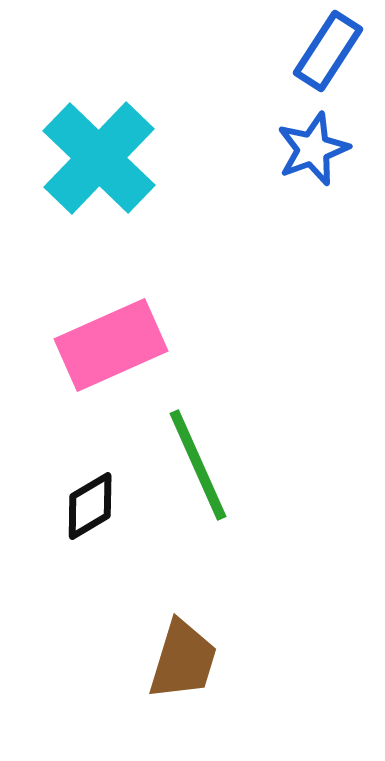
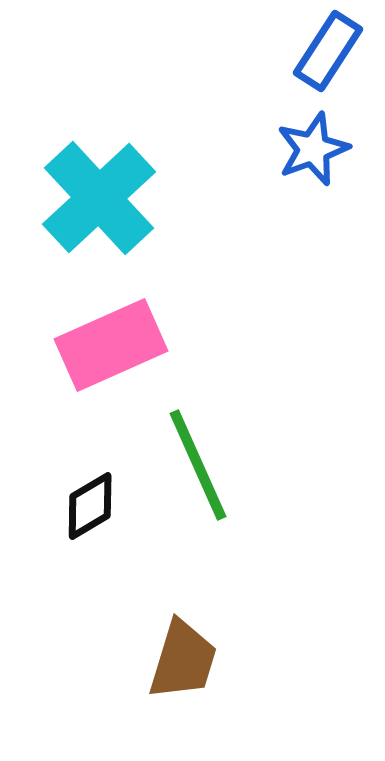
cyan cross: moved 40 px down; rotated 3 degrees clockwise
